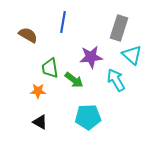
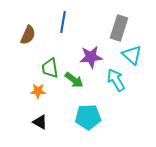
brown semicircle: rotated 84 degrees clockwise
